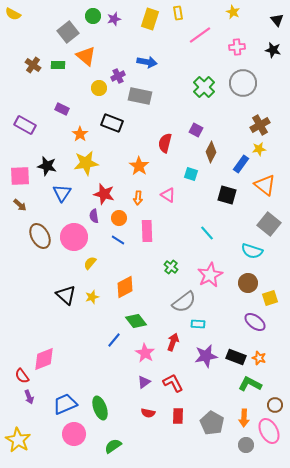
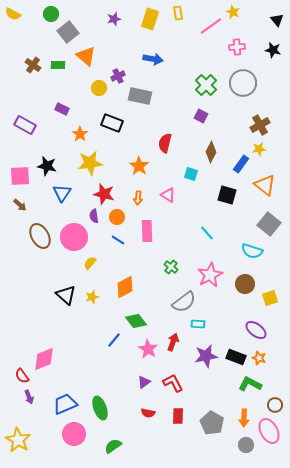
green circle at (93, 16): moved 42 px left, 2 px up
pink line at (200, 35): moved 11 px right, 9 px up
blue arrow at (147, 62): moved 6 px right, 3 px up
green cross at (204, 87): moved 2 px right, 2 px up
purple square at (196, 130): moved 5 px right, 14 px up
yellow star at (86, 163): moved 4 px right
orange circle at (119, 218): moved 2 px left, 1 px up
brown circle at (248, 283): moved 3 px left, 1 px down
purple ellipse at (255, 322): moved 1 px right, 8 px down
pink star at (145, 353): moved 3 px right, 4 px up
